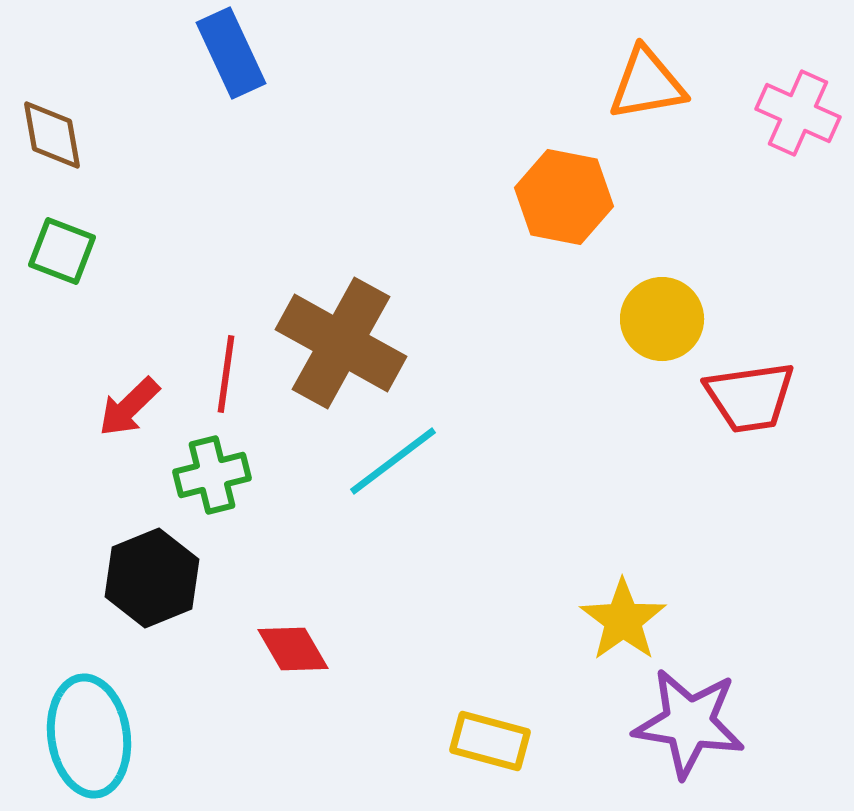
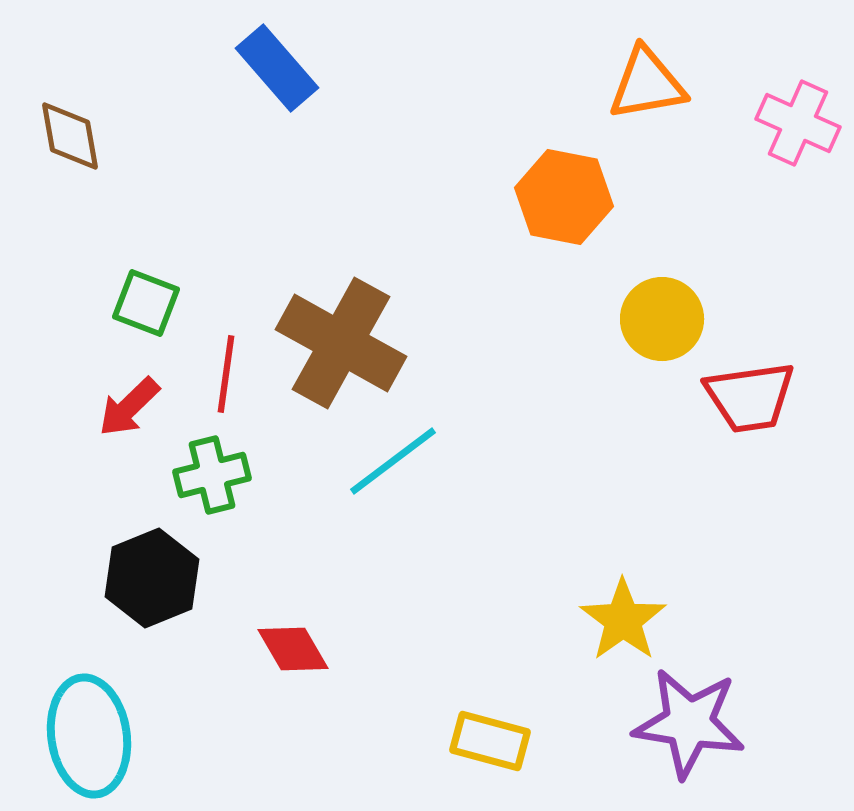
blue rectangle: moved 46 px right, 15 px down; rotated 16 degrees counterclockwise
pink cross: moved 10 px down
brown diamond: moved 18 px right, 1 px down
green square: moved 84 px right, 52 px down
